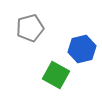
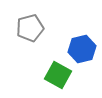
green square: moved 2 px right
